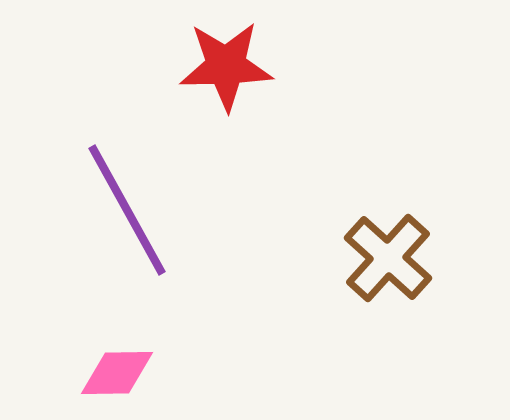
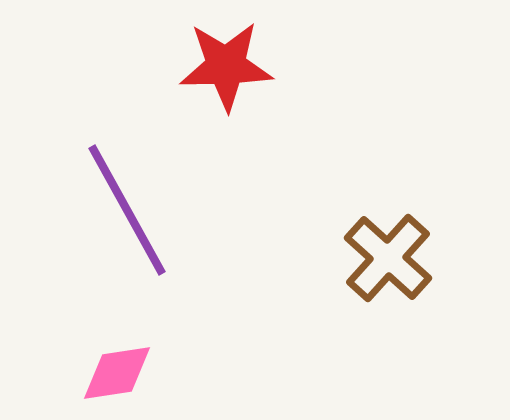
pink diamond: rotated 8 degrees counterclockwise
